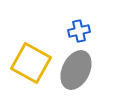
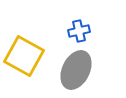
yellow square: moved 7 px left, 7 px up
